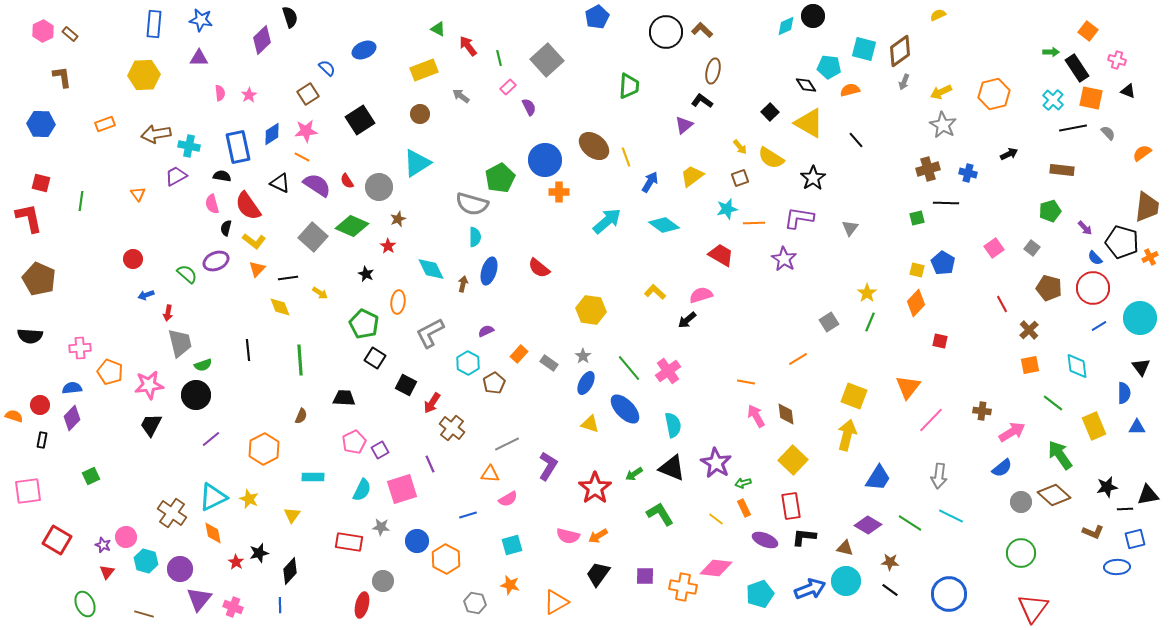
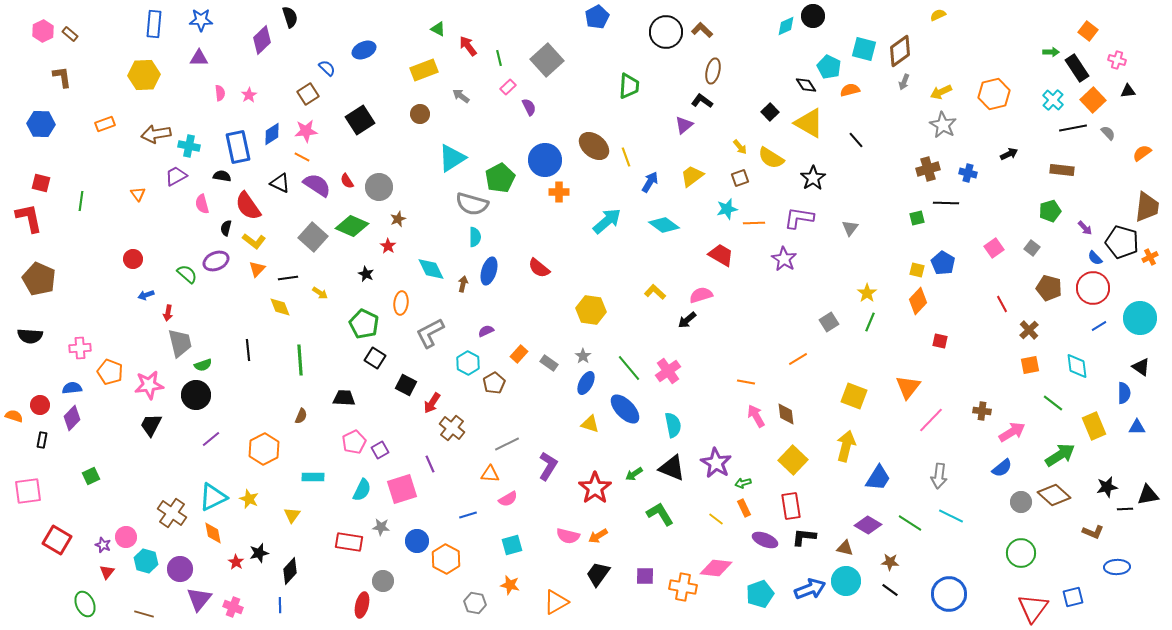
blue star at (201, 20): rotated 10 degrees counterclockwise
cyan pentagon at (829, 67): rotated 20 degrees clockwise
black triangle at (1128, 91): rotated 28 degrees counterclockwise
orange square at (1091, 98): moved 2 px right, 2 px down; rotated 35 degrees clockwise
cyan triangle at (417, 163): moved 35 px right, 5 px up
pink semicircle at (212, 204): moved 10 px left
orange ellipse at (398, 302): moved 3 px right, 1 px down
orange diamond at (916, 303): moved 2 px right, 2 px up
black triangle at (1141, 367): rotated 18 degrees counterclockwise
yellow arrow at (847, 435): moved 1 px left, 11 px down
green arrow at (1060, 455): rotated 92 degrees clockwise
blue square at (1135, 539): moved 62 px left, 58 px down
